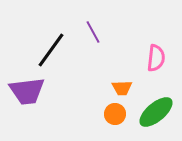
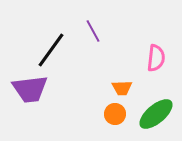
purple line: moved 1 px up
purple trapezoid: moved 3 px right, 2 px up
green ellipse: moved 2 px down
